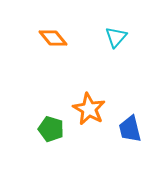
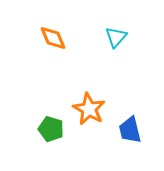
orange diamond: rotated 16 degrees clockwise
blue trapezoid: moved 1 px down
